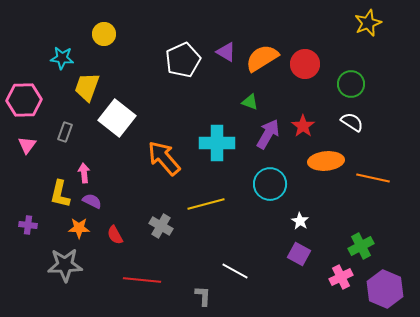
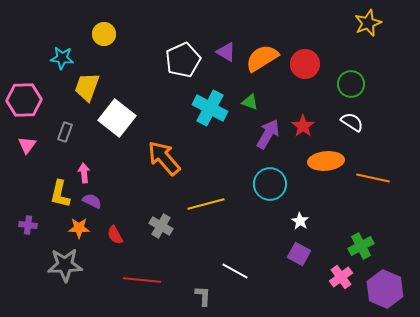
cyan cross: moved 7 px left, 35 px up; rotated 28 degrees clockwise
pink cross: rotated 10 degrees counterclockwise
